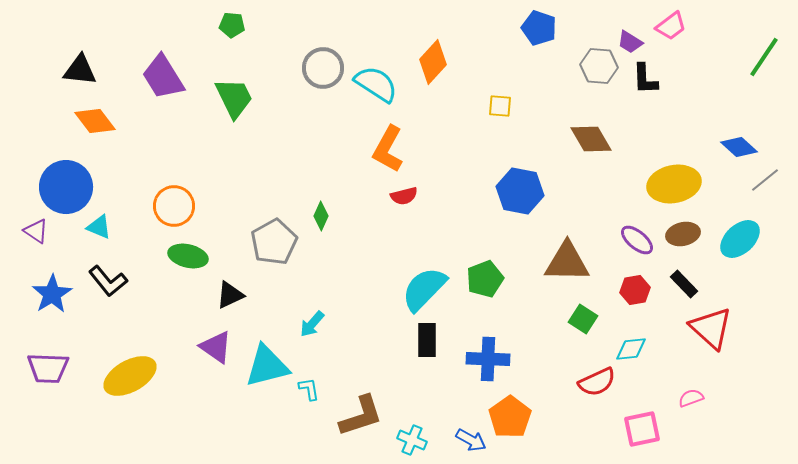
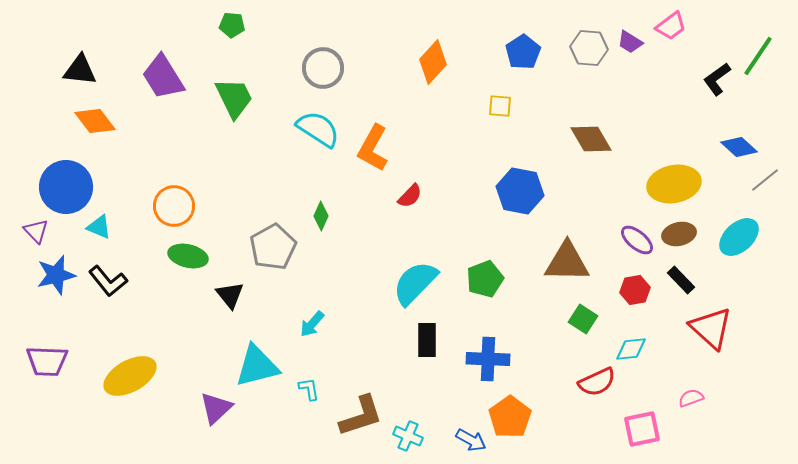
blue pentagon at (539, 28): moved 16 px left, 24 px down; rotated 20 degrees clockwise
green line at (764, 57): moved 6 px left, 1 px up
gray hexagon at (599, 66): moved 10 px left, 18 px up
black L-shape at (645, 79): moved 72 px right; rotated 56 degrees clockwise
cyan semicircle at (376, 84): moved 58 px left, 45 px down
orange L-shape at (388, 149): moved 15 px left, 1 px up
red semicircle at (404, 196): moved 6 px right; rotated 32 degrees counterclockwise
purple triangle at (36, 231): rotated 12 degrees clockwise
brown ellipse at (683, 234): moved 4 px left
cyan ellipse at (740, 239): moved 1 px left, 2 px up
gray pentagon at (274, 242): moved 1 px left, 5 px down
black rectangle at (684, 284): moved 3 px left, 4 px up
cyan semicircle at (424, 289): moved 9 px left, 6 px up
blue star at (52, 294): moved 4 px right, 19 px up; rotated 18 degrees clockwise
black triangle at (230, 295): rotated 44 degrees counterclockwise
purple triangle at (216, 347): moved 61 px down; rotated 42 degrees clockwise
cyan triangle at (267, 366): moved 10 px left
purple trapezoid at (48, 368): moved 1 px left, 7 px up
cyan cross at (412, 440): moved 4 px left, 4 px up
